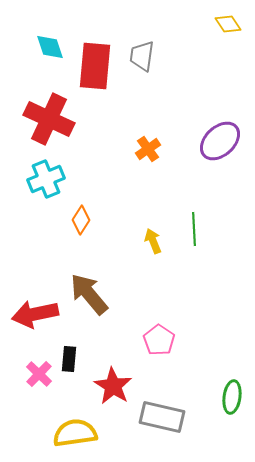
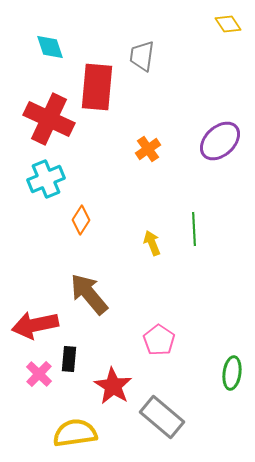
red rectangle: moved 2 px right, 21 px down
yellow arrow: moved 1 px left, 2 px down
red arrow: moved 11 px down
green ellipse: moved 24 px up
gray rectangle: rotated 27 degrees clockwise
